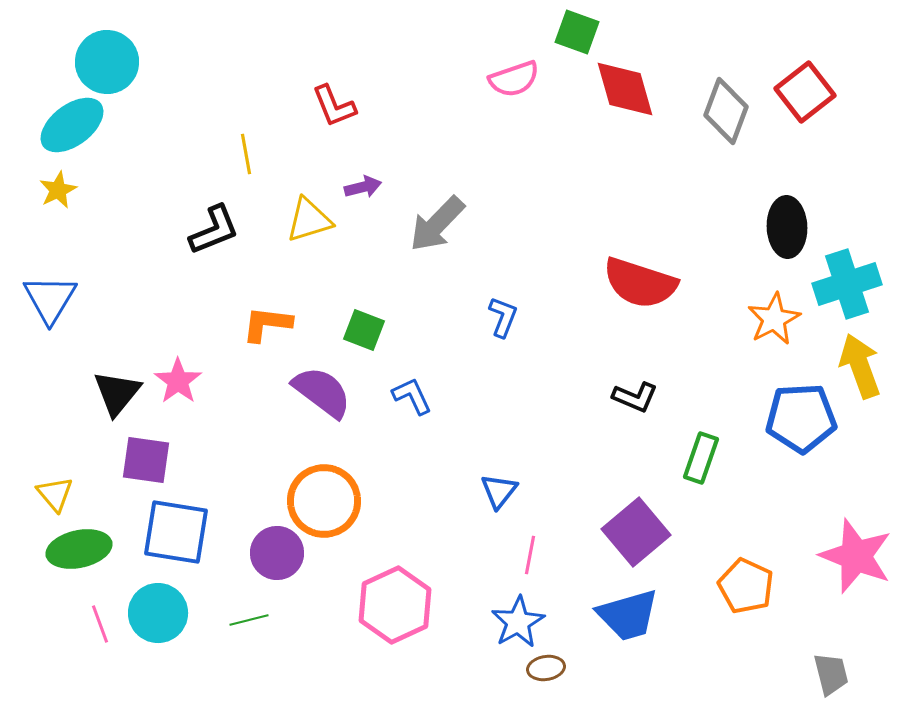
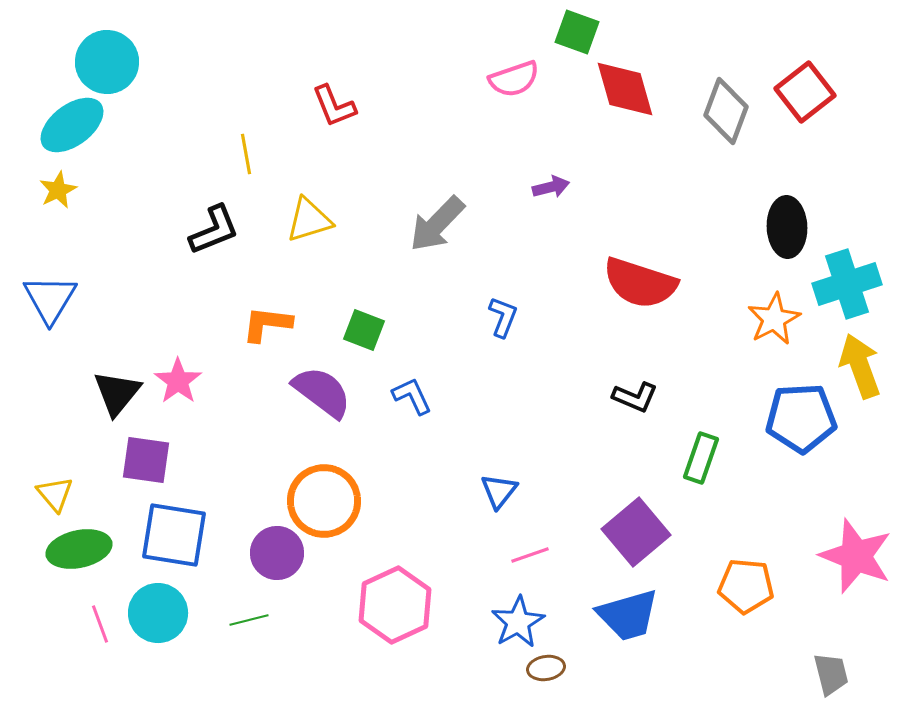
purple arrow at (363, 187): moved 188 px right
blue square at (176, 532): moved 2 px left, 3 px down
pink line at (530, 555): rotated 60 degrees clockwise
orange pentagon at (746, 586): rotated 20 degrees counterclockwise
